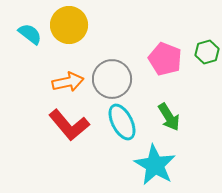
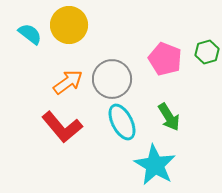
orange arrow: rotated 24 degrees counterclockwise
red L-shape: moved 7 px left, 2 px down
